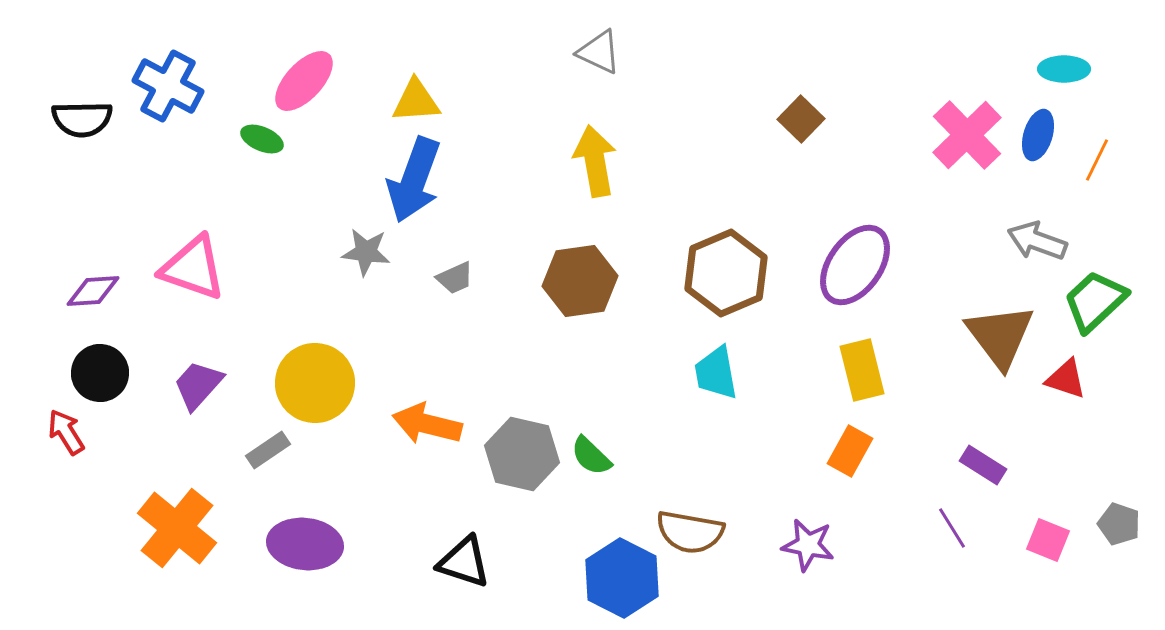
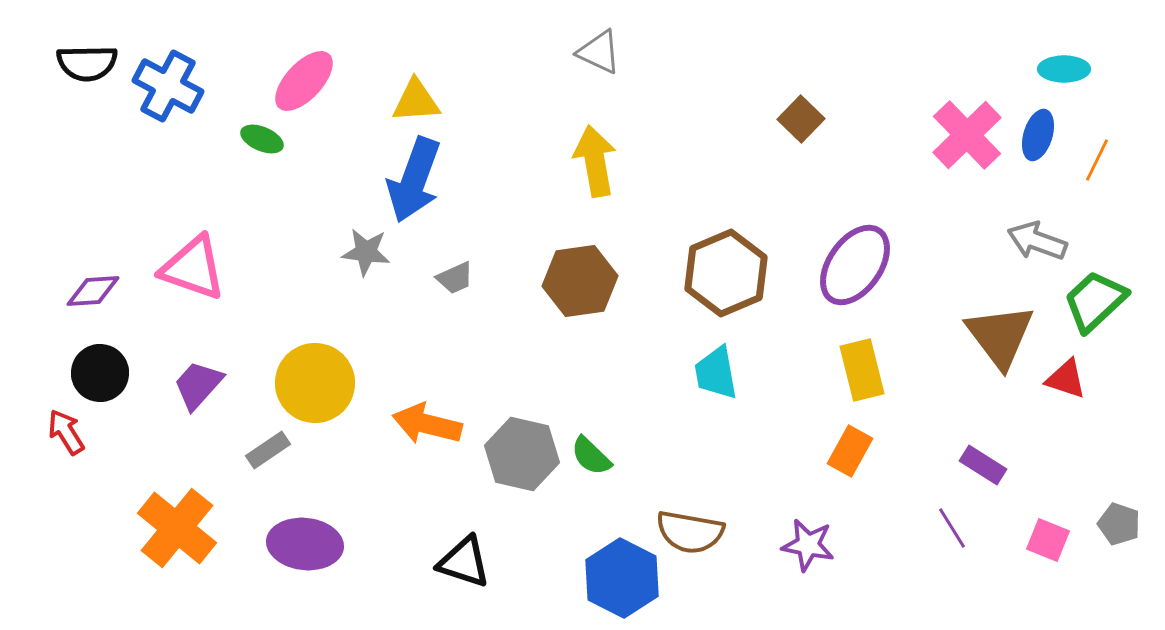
black semicircle at (82, 119): moved 5 px right, 56 px up
